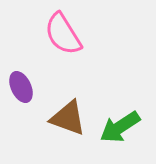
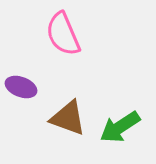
pink semicircle: rotated 9 degrees clockwise
purple ellipse: rotated 44 degrees counterclockwise
